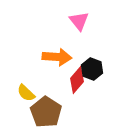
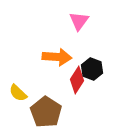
pink triangle: rotated 15 degrees clockwise
red diamond: rotated 8 degrees counterclockwise
yellow semicircle: moved 8 px left
